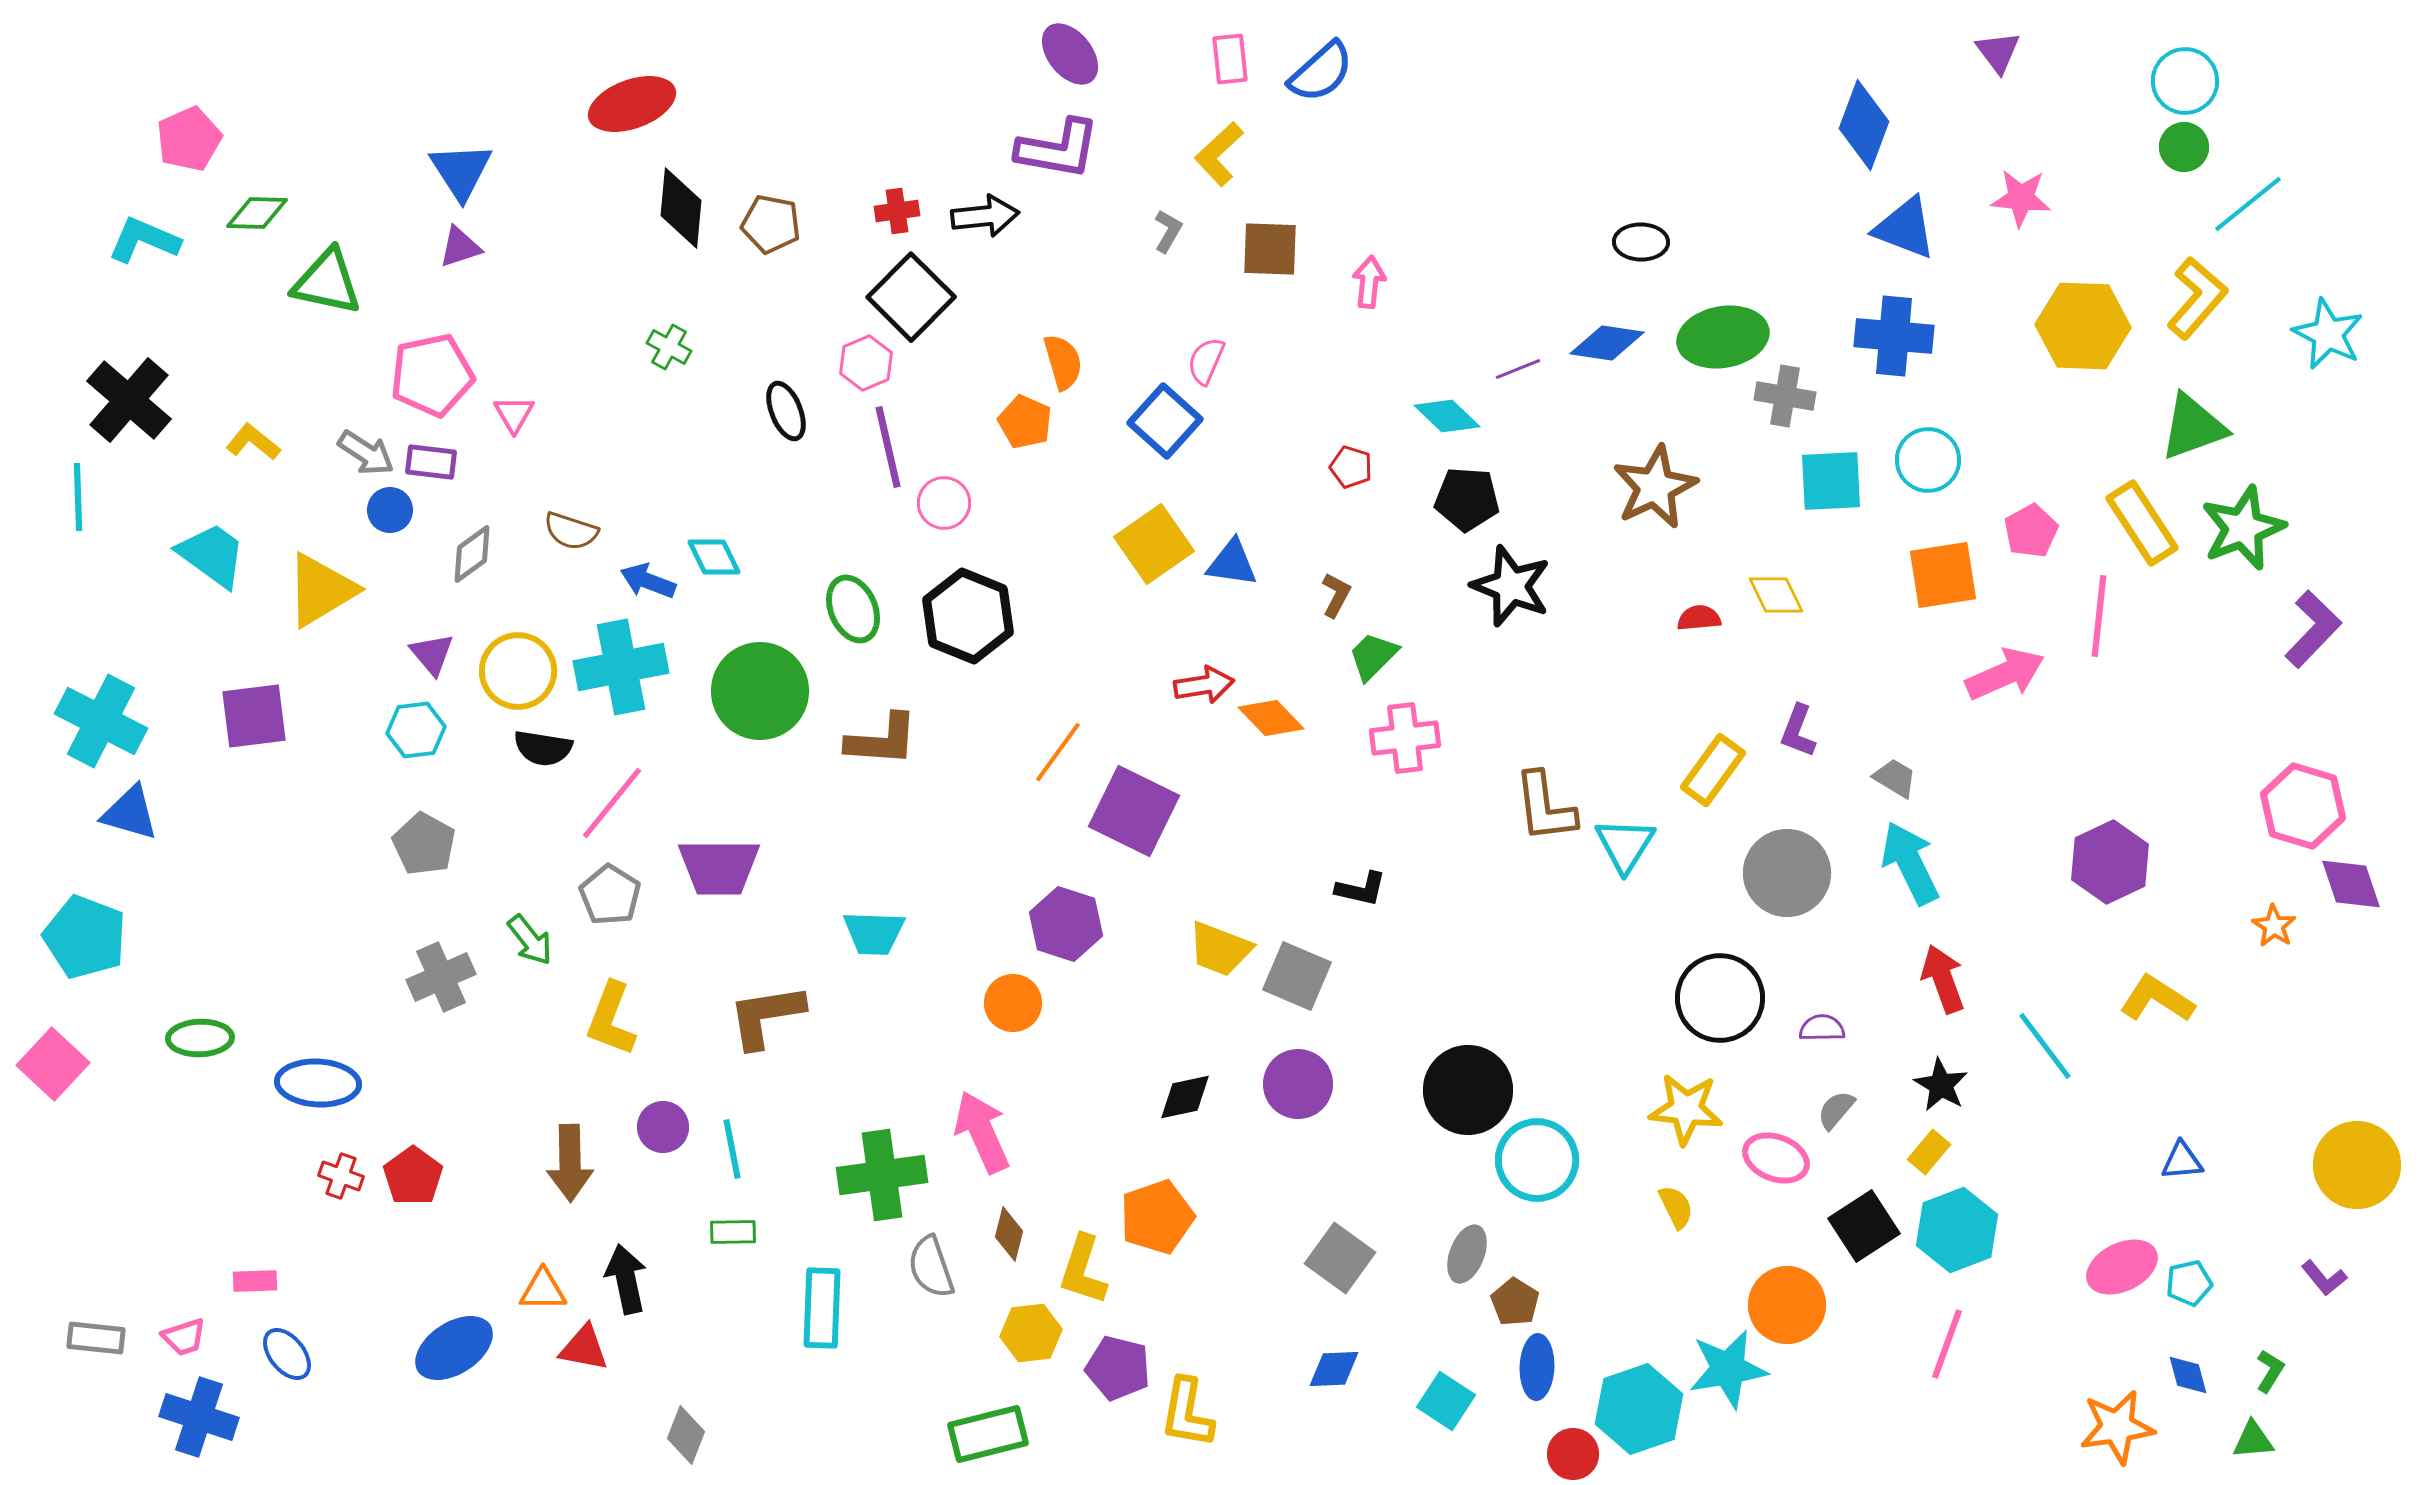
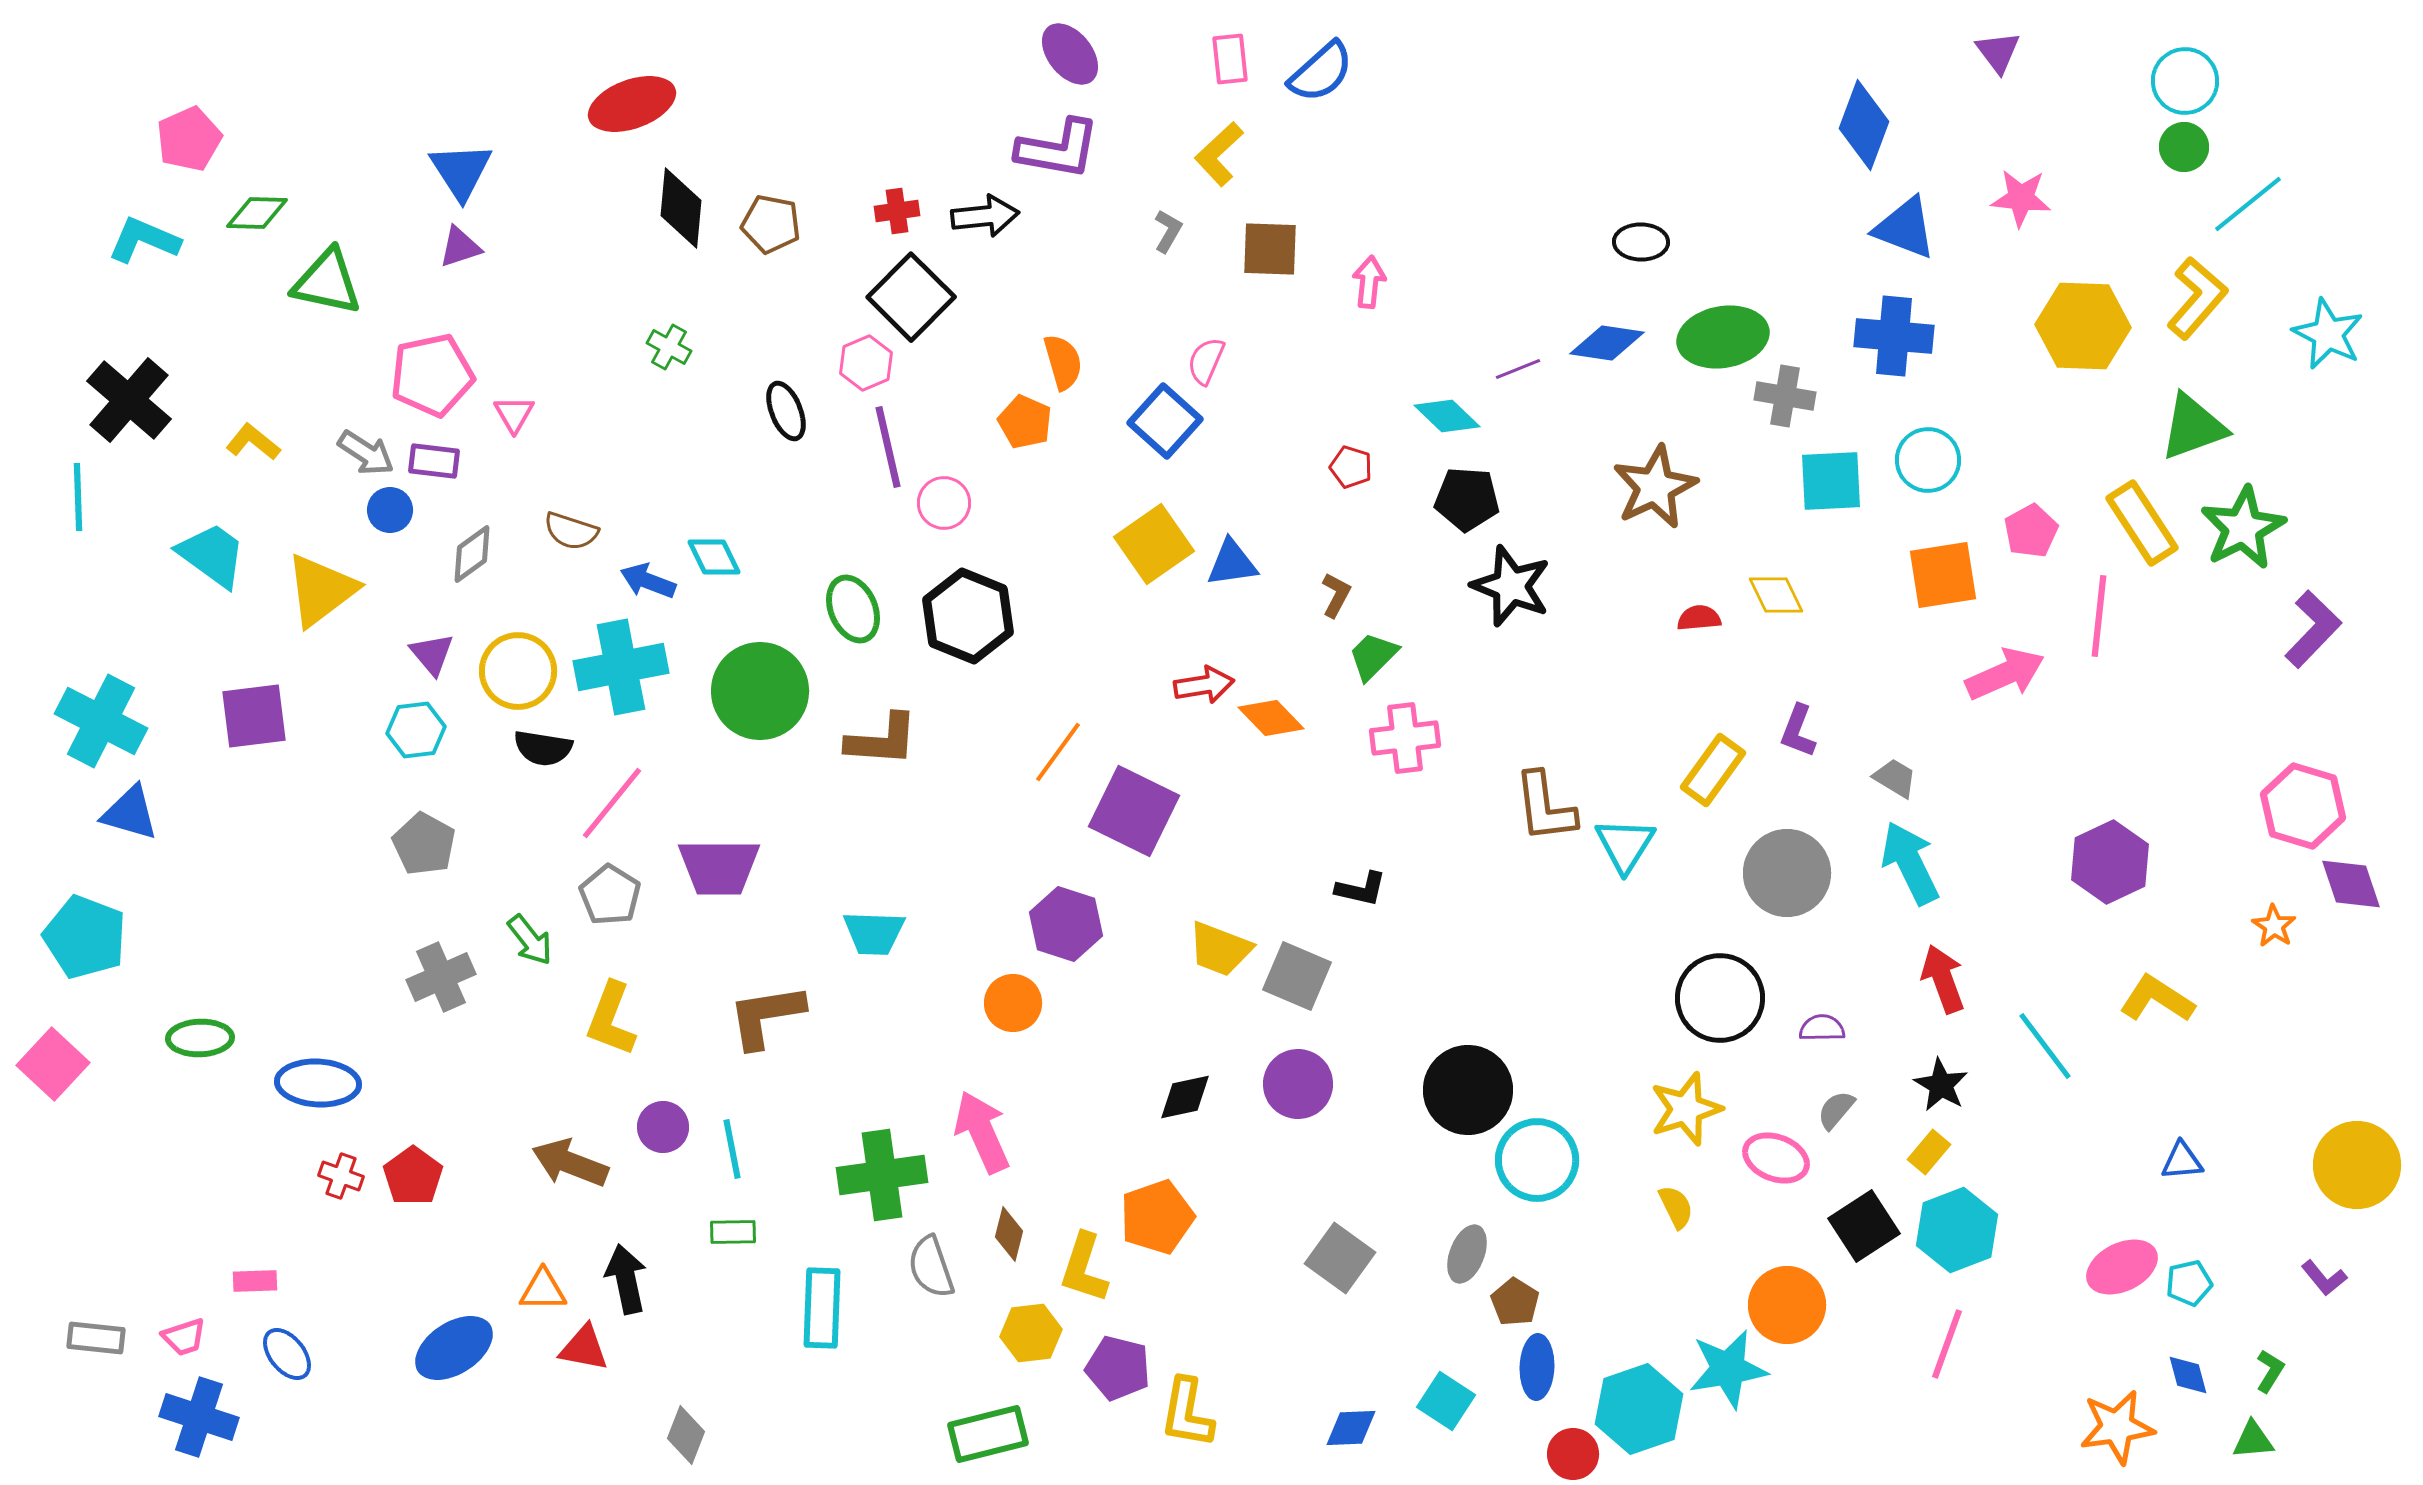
purple rectangle at (431, 462): moved 3 px right, 1 px up
green star at (2243, 528): rotated 6 degrees counterclockwise
blue triangle at (1232, 563): rotated 16 degrees counterclockwise
yellow triangle at (321, 590): rotated 6 degrees counterclockwise
yellow star at (1686, 1109): rotated 24 degrees counterclockwise
brown arrow at (570, 1163): rotated 112 degrees clockwise
yellow L-shape at (1083, 1270): moved 1 px right, 2 px up
blue diamond at (1334, 1369): moved 17 px right, 59 px down
